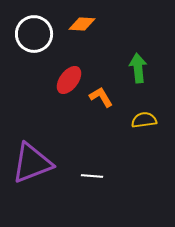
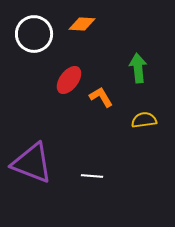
purple triangle: rotated 42 degrees clockwise
